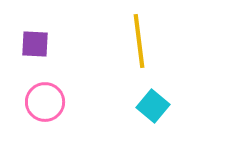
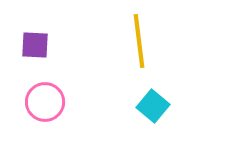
purple square: moved 1 px down
